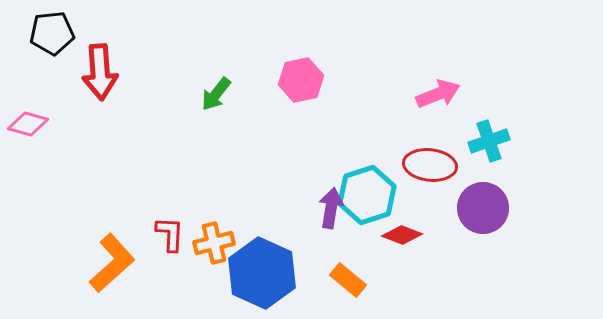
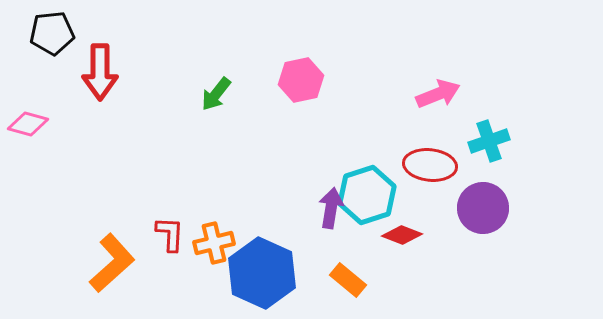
red arrow: rotated 4 degrees clockwise
